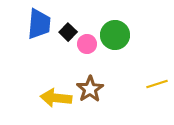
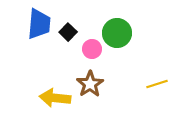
green circle: moved 2 px right, 2 px up
pink circle: moved 5 px right, 5 px down
brown star: moved 5 px up
yellow arrow: moved 1 px left
